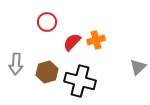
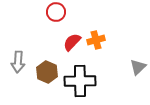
red circle: moved 9 px right, 10 px up
gray arrow: moved 2 px right, 2 px up
brown hexagon: rotated 20 degrees counterclockwise
black cross: rotated 16 degrees counterclockwise
